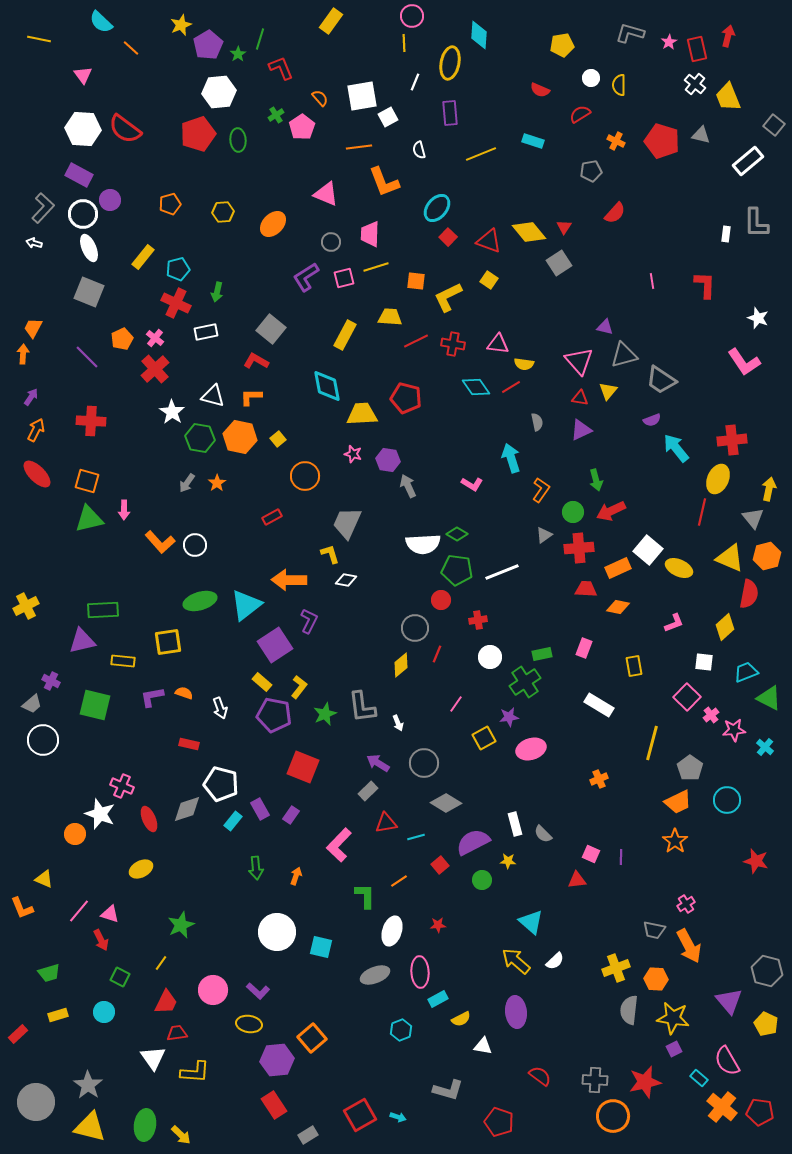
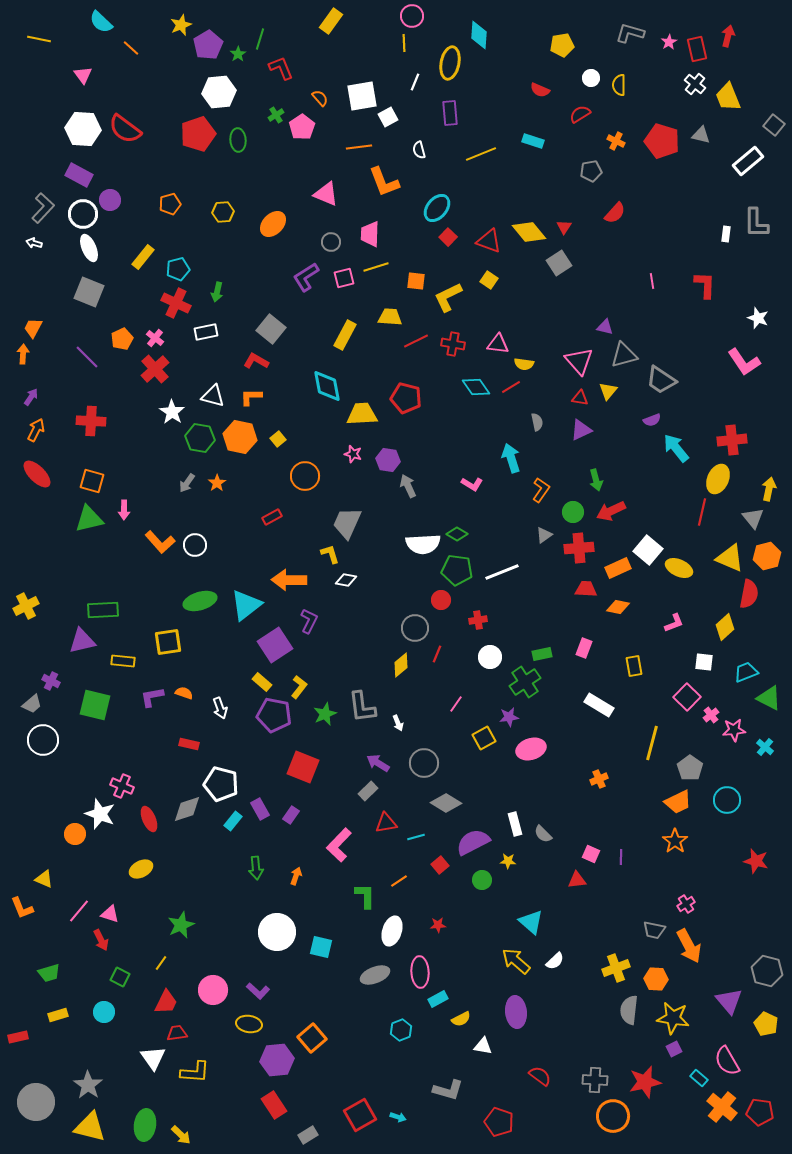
orange square at (87, 481): moved 5 px right
red rectangle at (18, 1034): moved 3 px down; rotated 30 degrees clockwise
